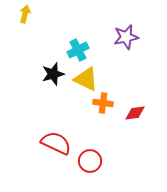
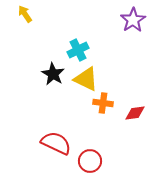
yellow arrow: rotated 48 degrees counterclockwise
purple star: moved 7 px right, 17 px up; rotated 20 degrees counterclockwise
black star: rotated 25 degrees counterclockwise
